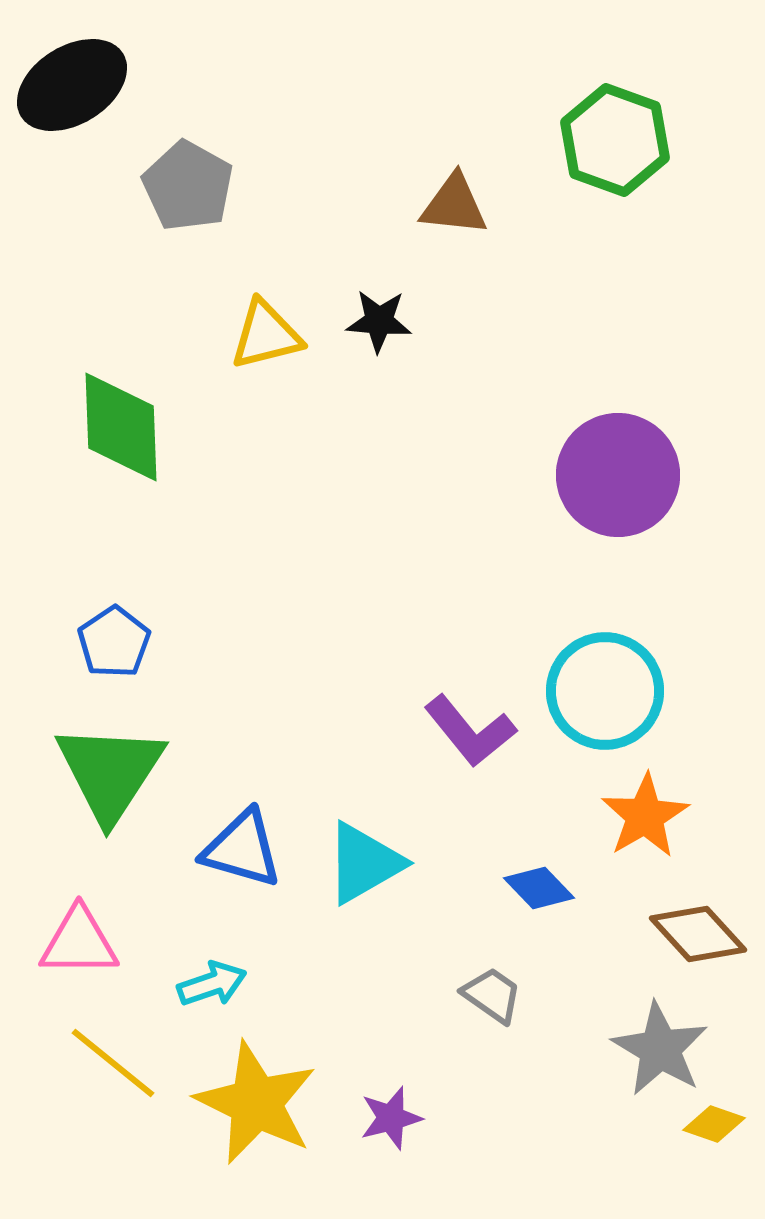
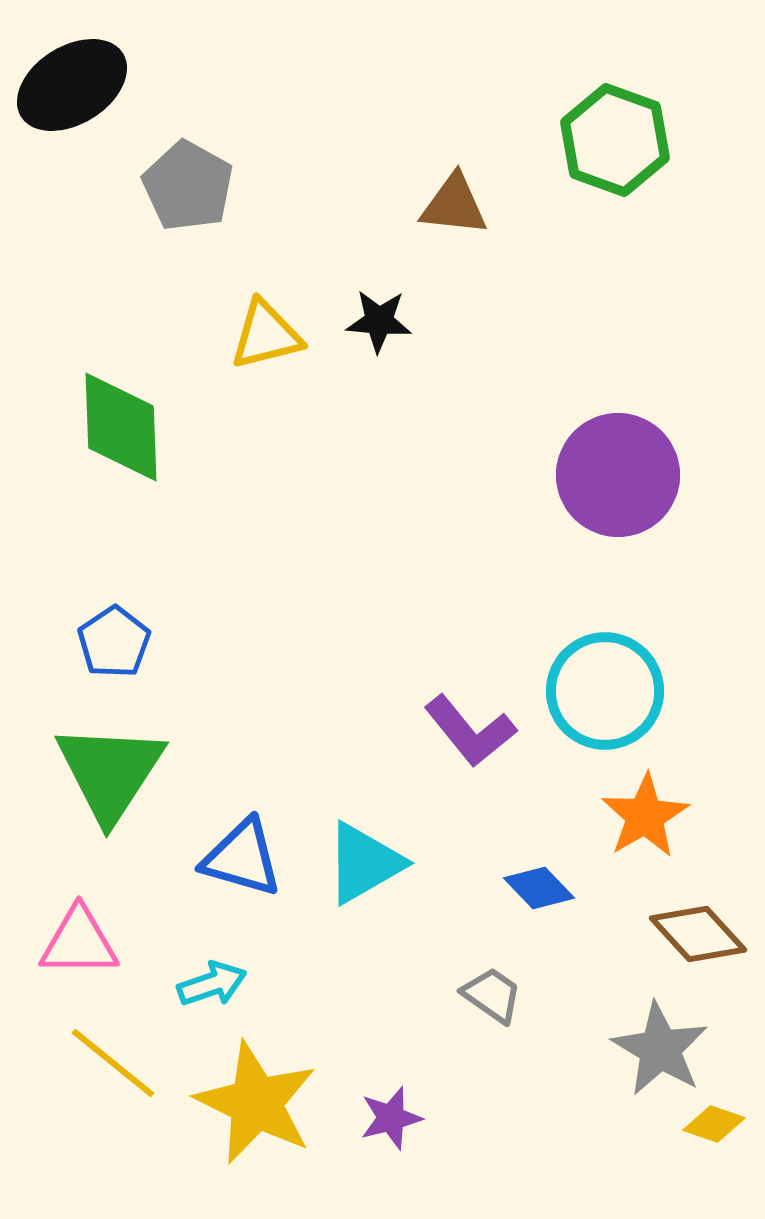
blue triangle: moved 9 px down
